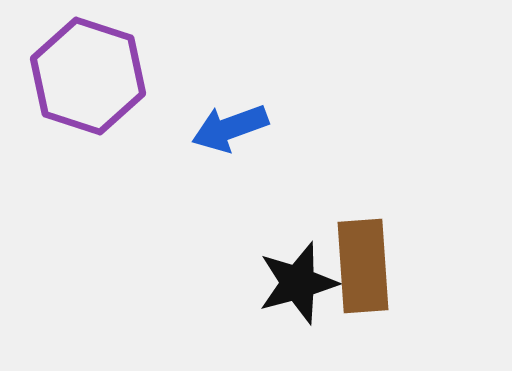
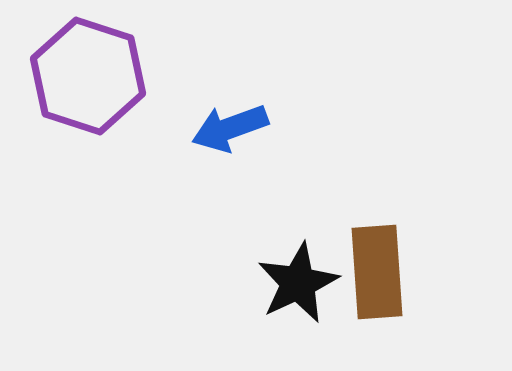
brown rectangle: moved 14 px right, 6 px down
black star: rotated 10 degrees counterclockwise
